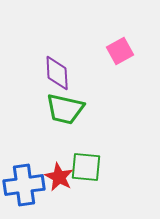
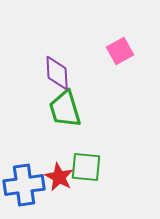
green trapezoid: rotated 60 degrees clockwise
